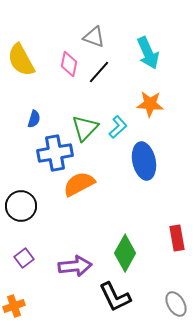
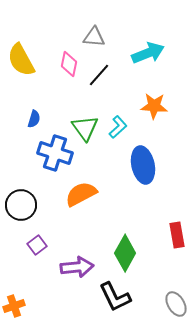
gray triangle: rotated 15 degrees counterclockwise
cyan arrow: rotated 88 degrees counterclockwise
black line: moved 3 px down
orange star: moved 4 px right, 2 px down
green triangle: rotated 20 degrees counterclockwise
blue cross: rotated 28 degrees clockwise
blue ellipse: moved 1 px left, 4 px down
orange semicircle: moved 2 px right, 10 px down
black circle: moved 1 px up
red rectangle: moved 3 px up
purple square: moved 13 px right, 13 px up
purple arrow: moved 2 px right, 1 px down
